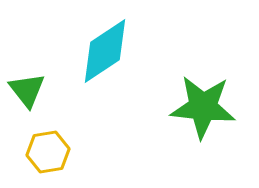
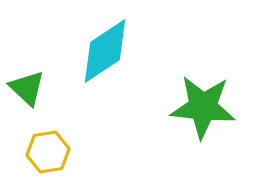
green triangle: moved 2 px up; rotated 9 degrees counterclockwise
